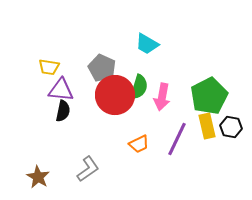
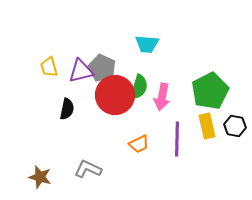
cyan trapezoid: rotated 25 degrees counterclockwise
yellow trapezoid: rotated 65 degrees clockwise
purple triangle: moved 20 px right, 19 px up; rotated 20 degrees counterclockwise
green pentagon: moved 1 px right, 5 px up
black semicircle: moved 4 px right, 2 px up
black hexagon: moved 4 px right, 1 px up
purple line: rotated 24 degrees counterclockwise
gray L-shape: rotated 120 degrees counterclockwise
brown star: moved 2 px right; rotated 15 degrees counterclockwise
